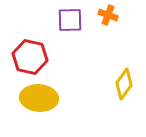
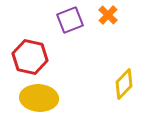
orange cross: rotated 24 degrees clockwise
purple square: rotated 20 degrees counterclockwise
yellow diamond: rotated 8 degrees clockwise
